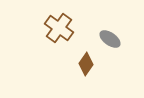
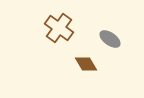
brown diamond: rotated 65 degrees counterclockwise
